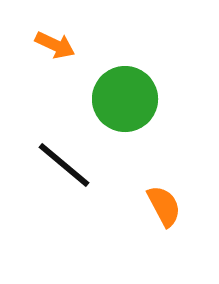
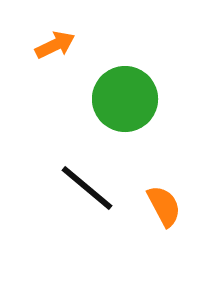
orange arrow: rotated 51 degrees counterclockwise
black line: moved 23 px right, 23 px down
